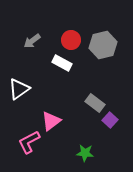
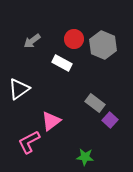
red circle: moved 3 px right, 1 px up
gray hexagon: rotated 24 degrees counterclockwise
green star: moved 4 px down
